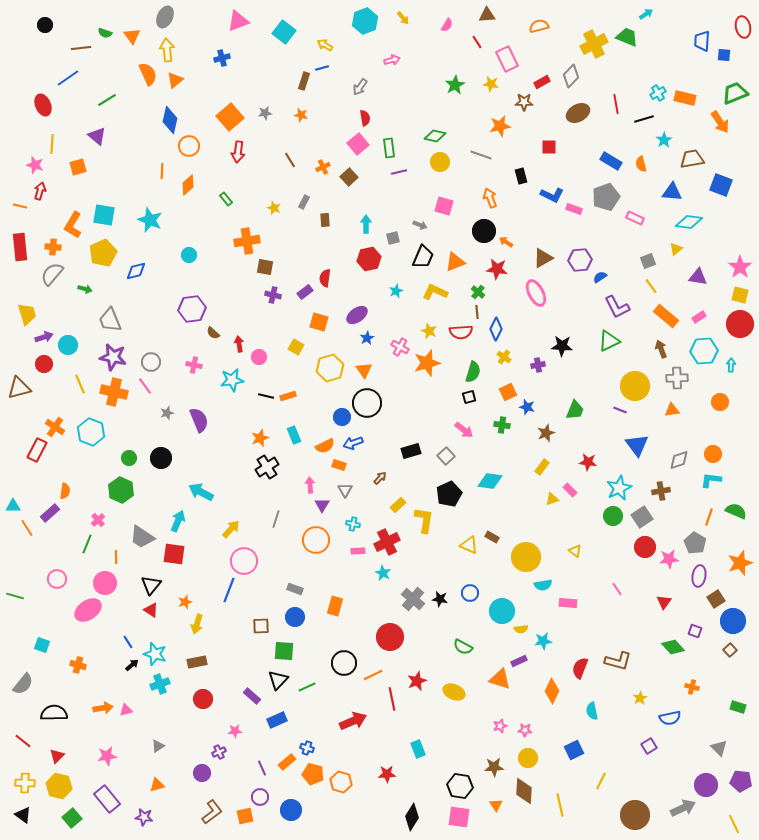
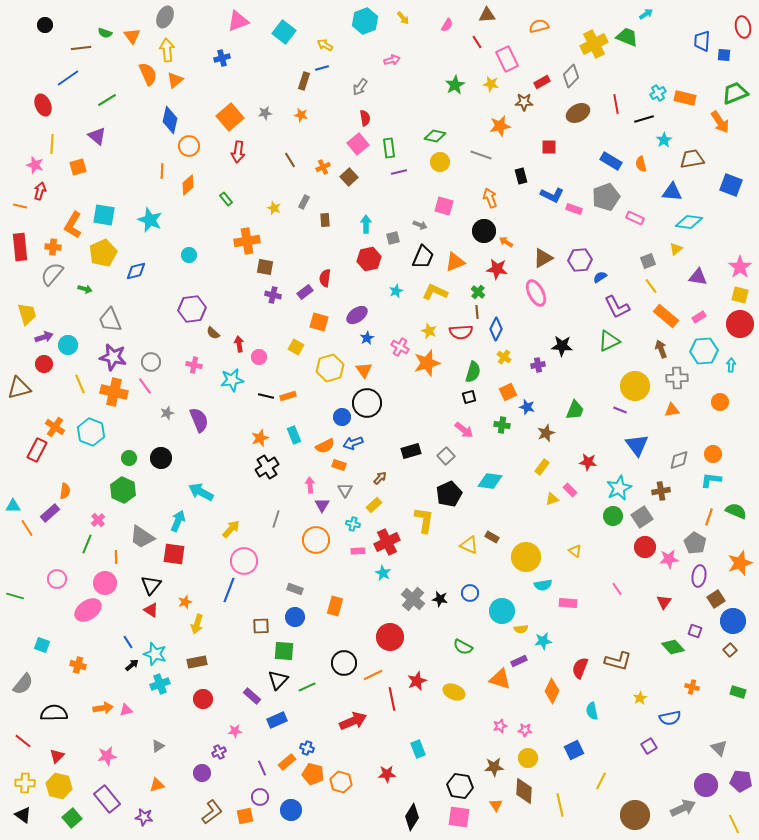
blue square at (721, 185): moved 10 px right
green hexagon at (121, 490): moved 2 px right
yellow rectangle at (398, 505): moved 24 px left
green rectangle at (738, 707): moved 15 px up
